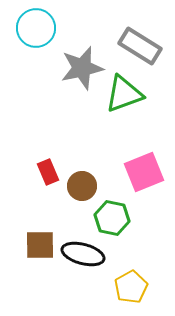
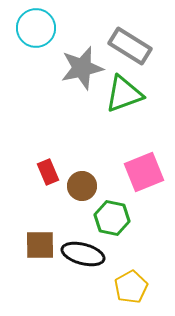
gray rectangle: moved 10 px left
